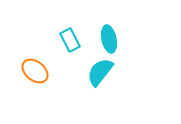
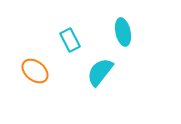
cyan ellipse: moved 14 px right, 7 px up
